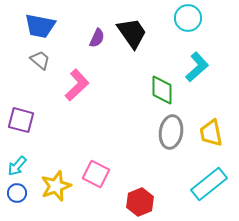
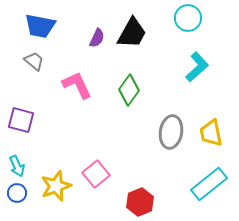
black trapezoid: rotated 64 degrees clockwise
gray trapezoid: moved 6 px left, 1 px down
pink L-shape: rotated 72 degrees counterclockwise
green diamond: moved 33 px left; rotated 36 degrees clockwise
cyan arrow: rotated 65 degrees counterclockwise
pink square: rotated 24 degrees clockwise
